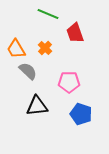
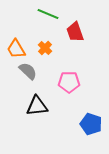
red trapezoid: moved 1 px up
blue pentagon: moved 10 px right, 10 px down
